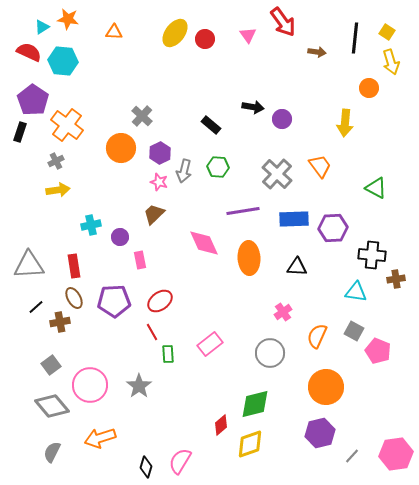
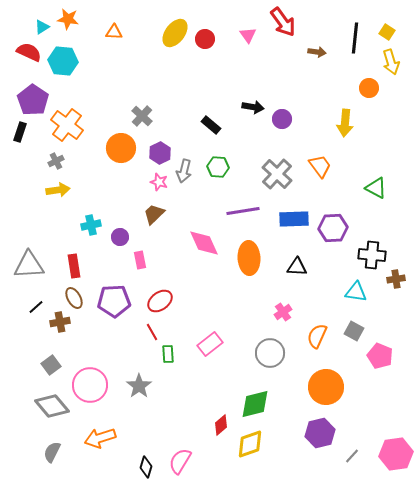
pink pentagon at (378, 351): moved 2 px right, 5 px down
